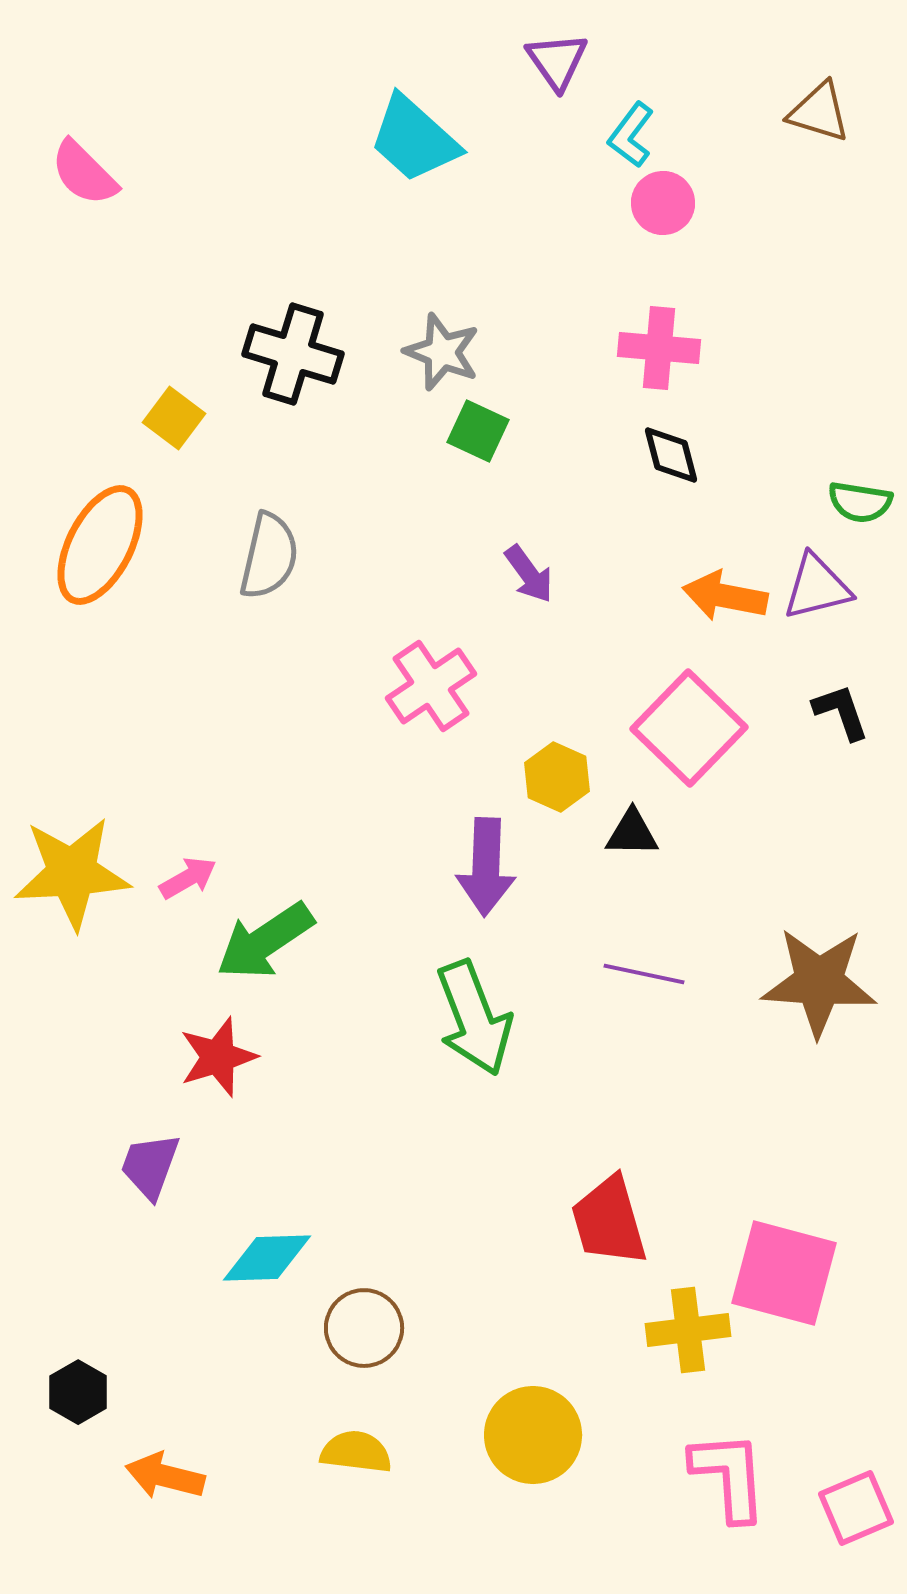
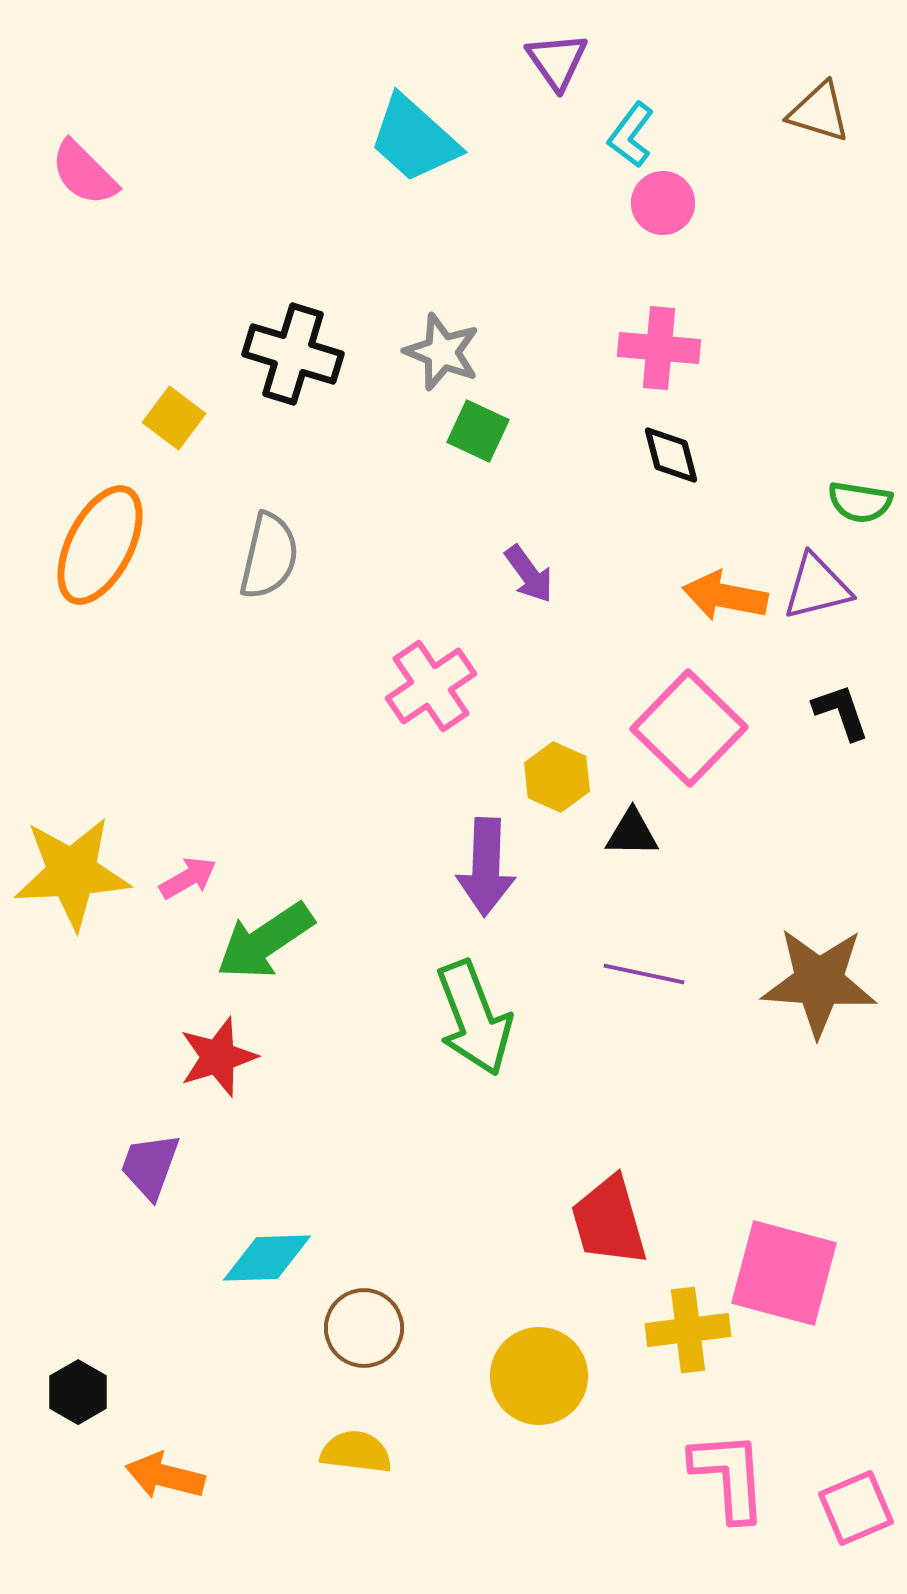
yellow circle at (533, 1435): moved 6 px right, 59 px up
